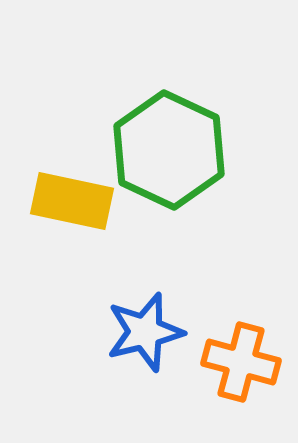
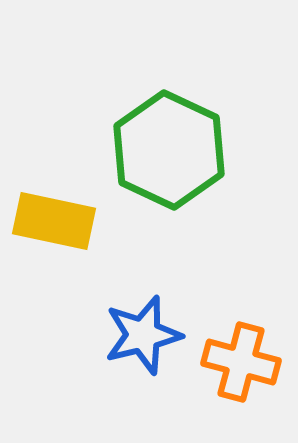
yellow rectangle: moved 18 px left, 20 px down
blue star: moved 2 px left, 3 px down
